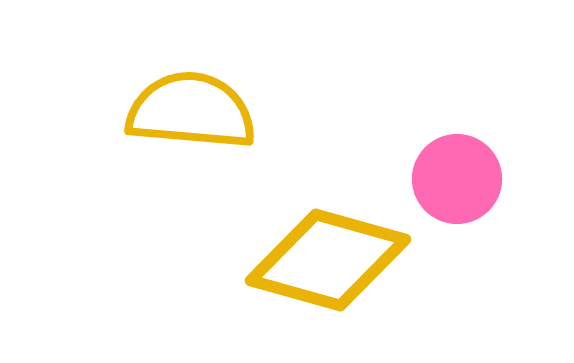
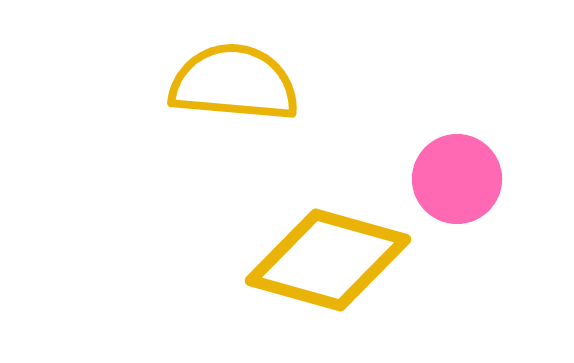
yellow semicircle: moved 43 px right, 28 px up
